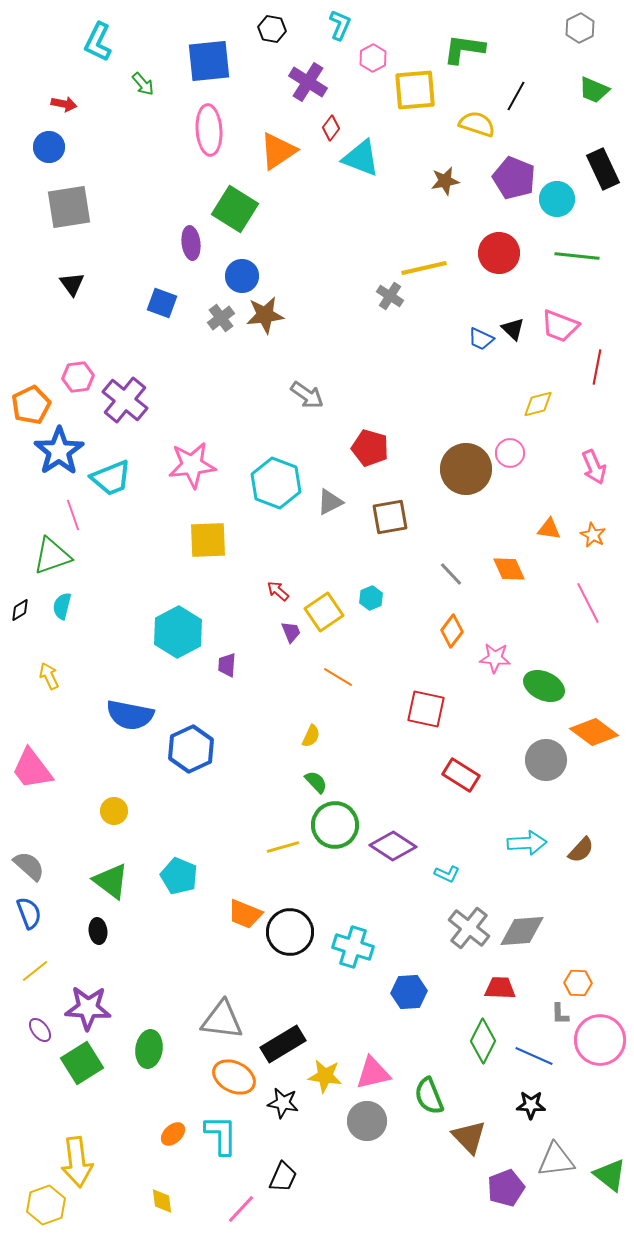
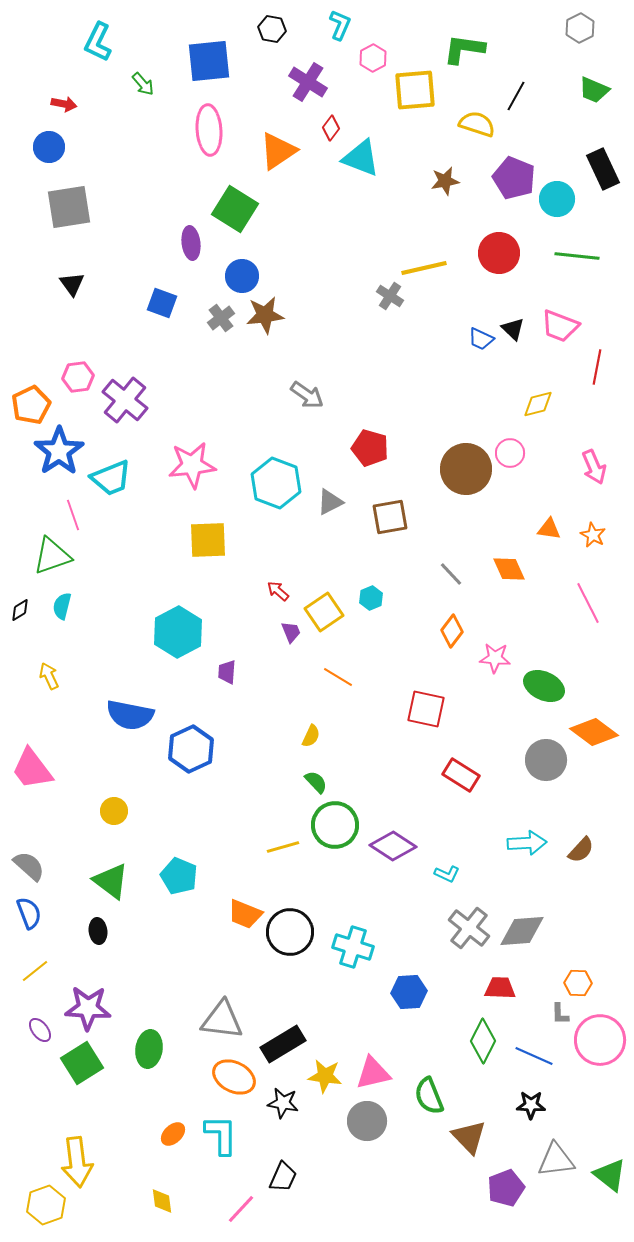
purple trapezoid at (227, 665): moved 7 px down
